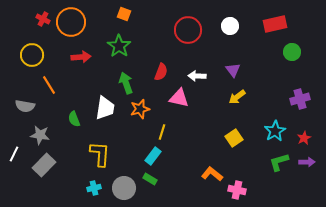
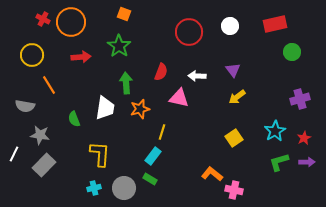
red circle: moved 1 px right, 2 px down
green arrow: rotated 15 degrees clockwise
pink cross: moved 3 px left
